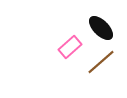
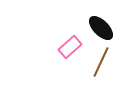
brown line: rotated 24 degrees counterclockwise
